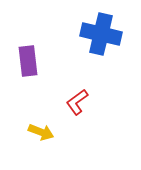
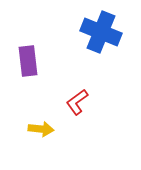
blue cross: moved 2 px up; rotated 9 degrees clockwise
yellow arrow: moved 3 px up; rotated 15 degrees counterclockwise
